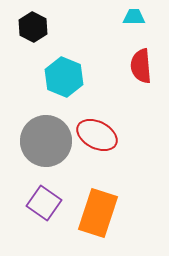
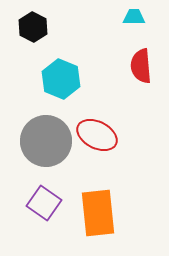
cyan hexagon: moved 3 px left, 2 px down
orange rectangle: rotated 24 degrees counterclockwise
